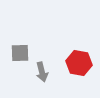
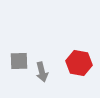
gray square: moved 1 px left, 8 px down
